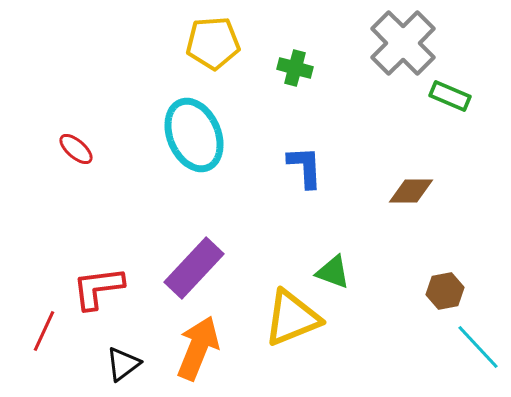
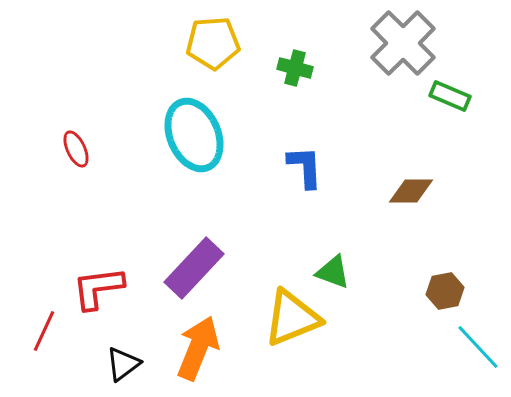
red ellipse: rotated 24 degrees clockwise
